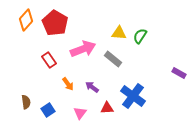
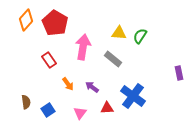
pink arrow: moved 2 px up; rotated 60 degrees counterclockwise
purple rectangle: rotated 48 degrees clockwise
